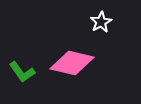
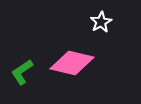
green L-shape: rotated 92 degrees clockwise
